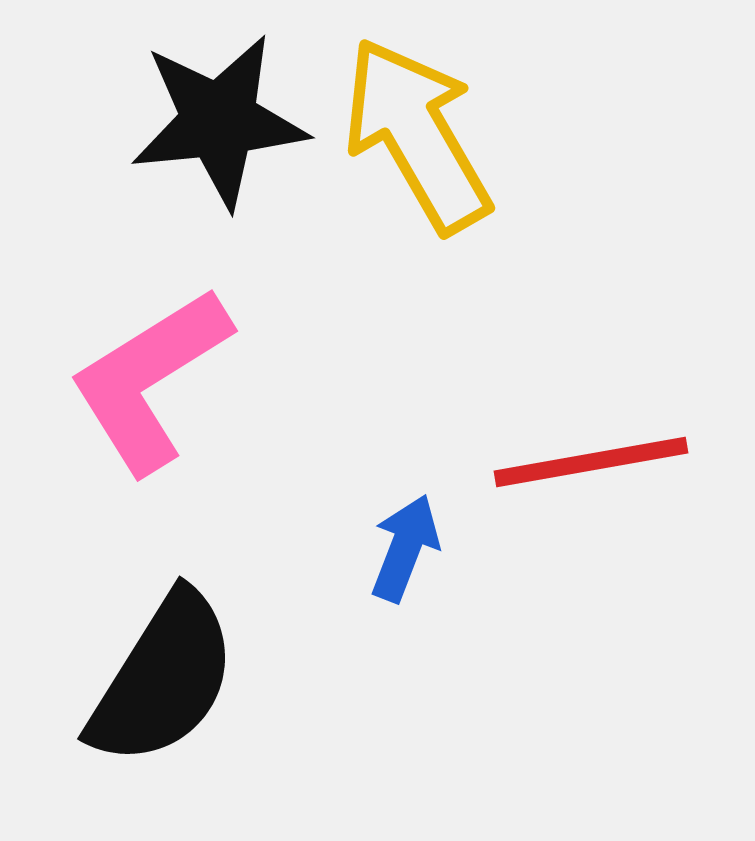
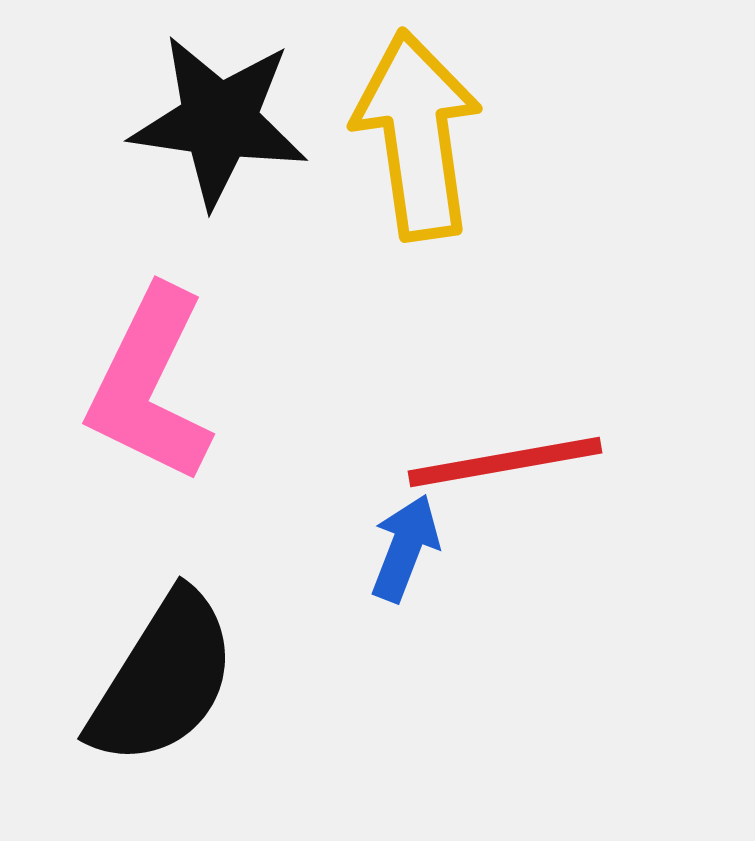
black star: rotated 14 degrees clockwise
yellow arrow: rotated 22 degrees clockwise
pink L-shape: moved 5 px down; rotated 32 degrees counterclockwise
red line: moved 86 px left
